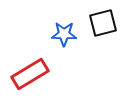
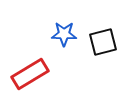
black square: moved 19 px down
